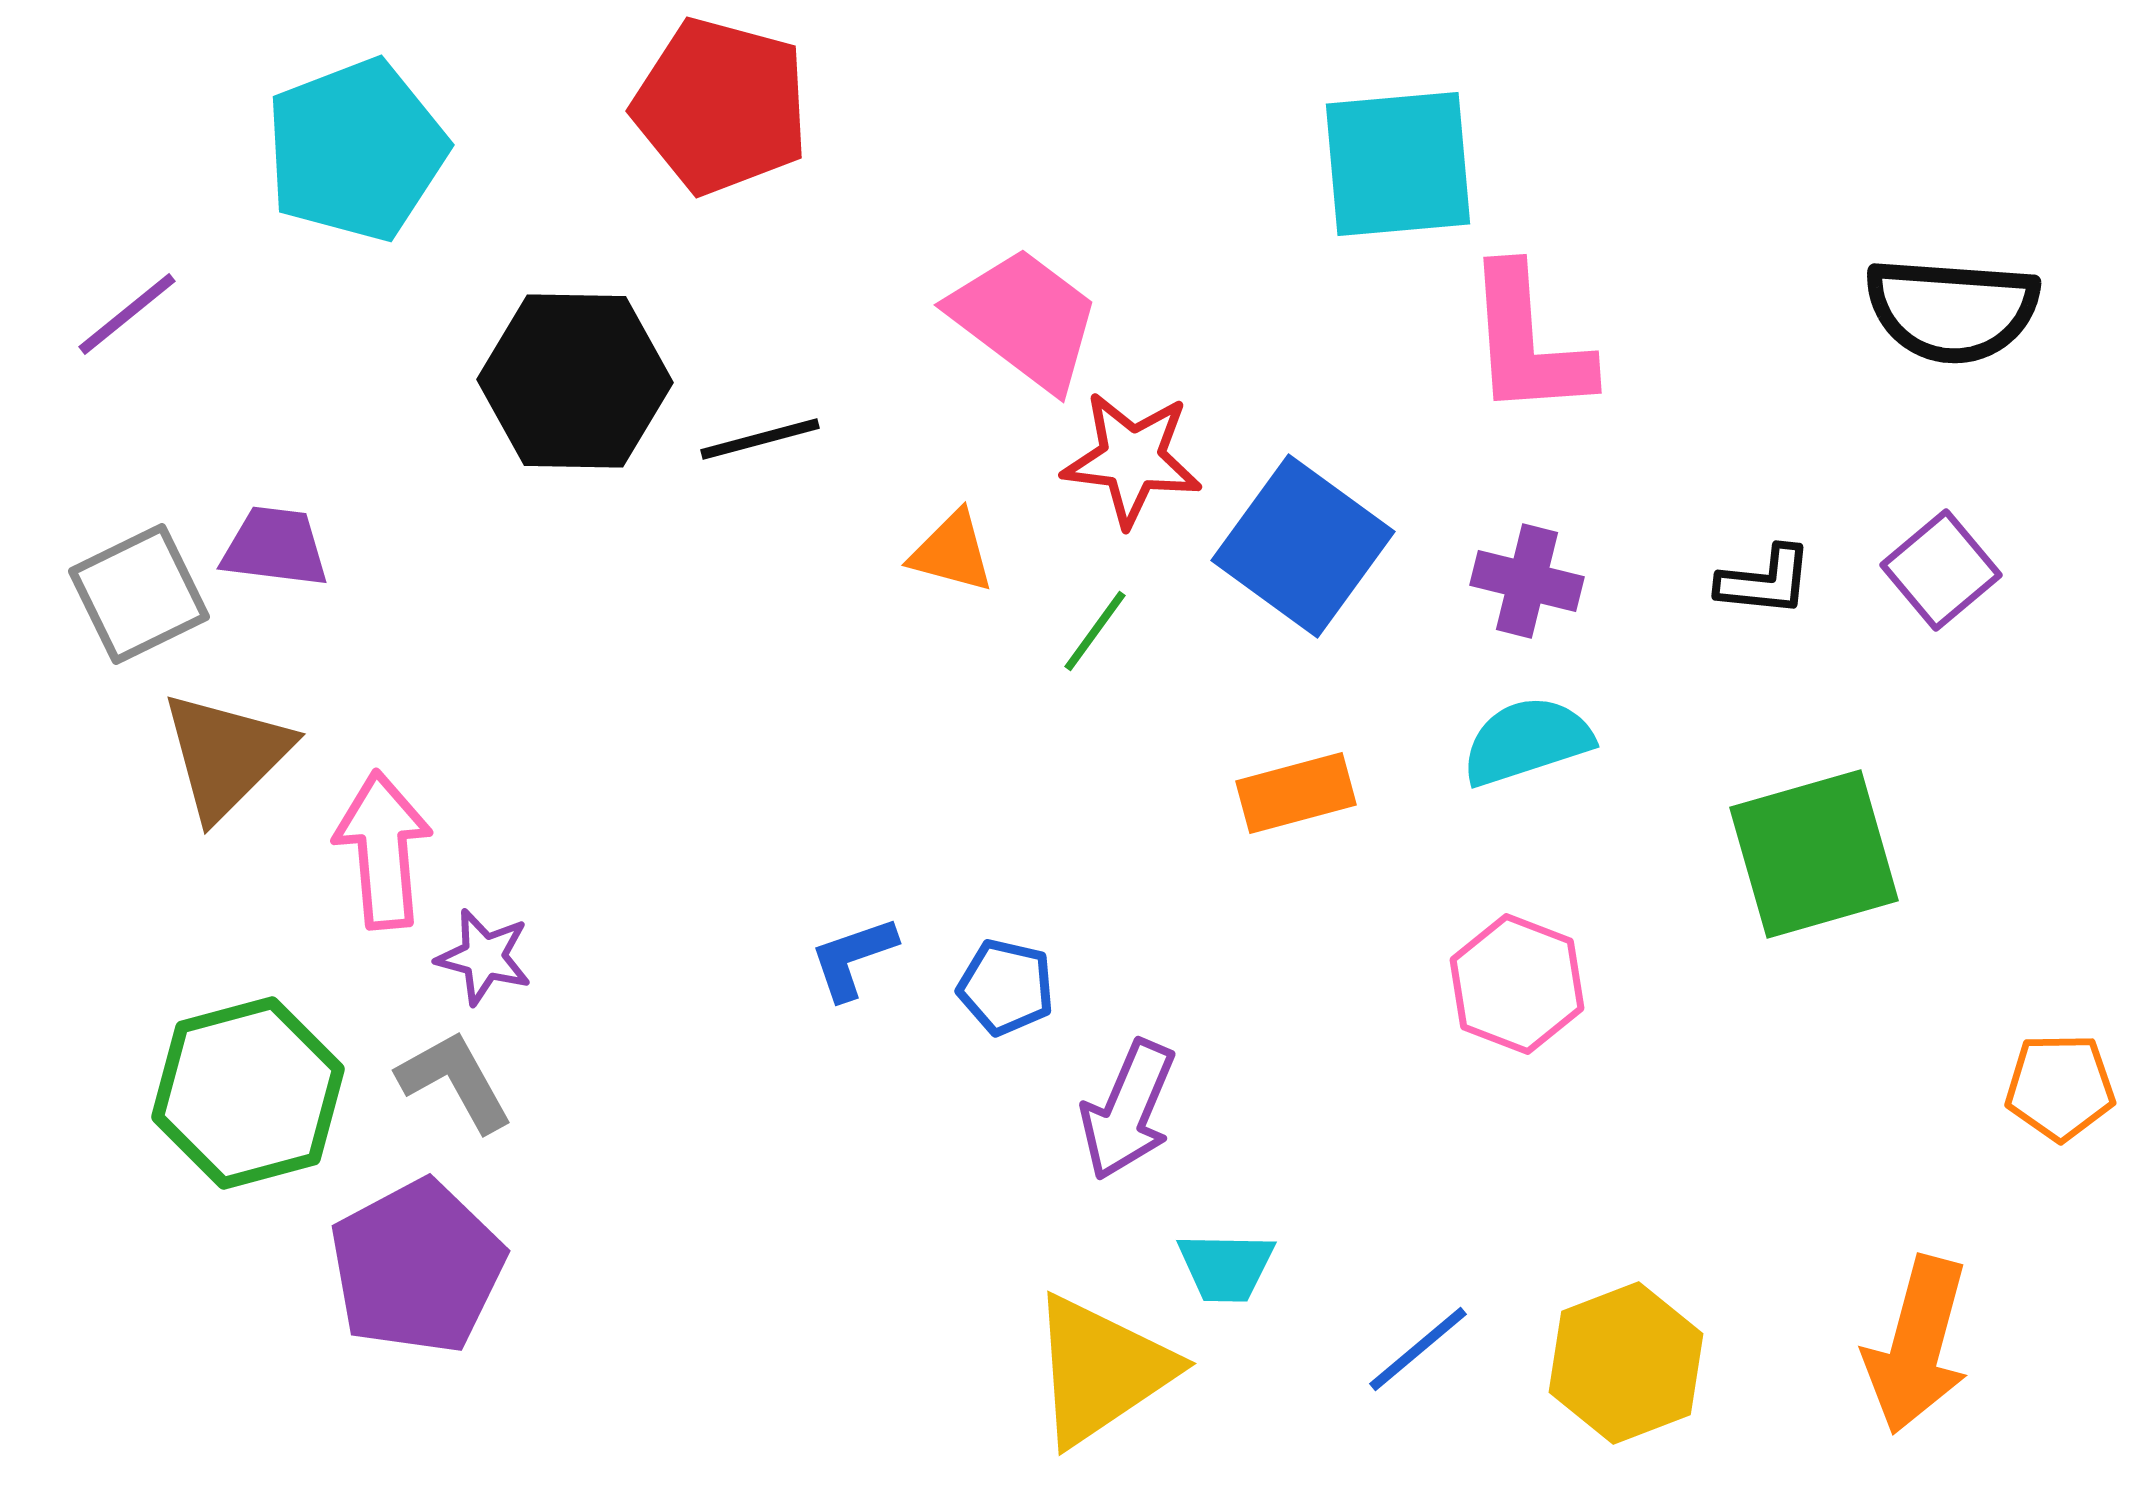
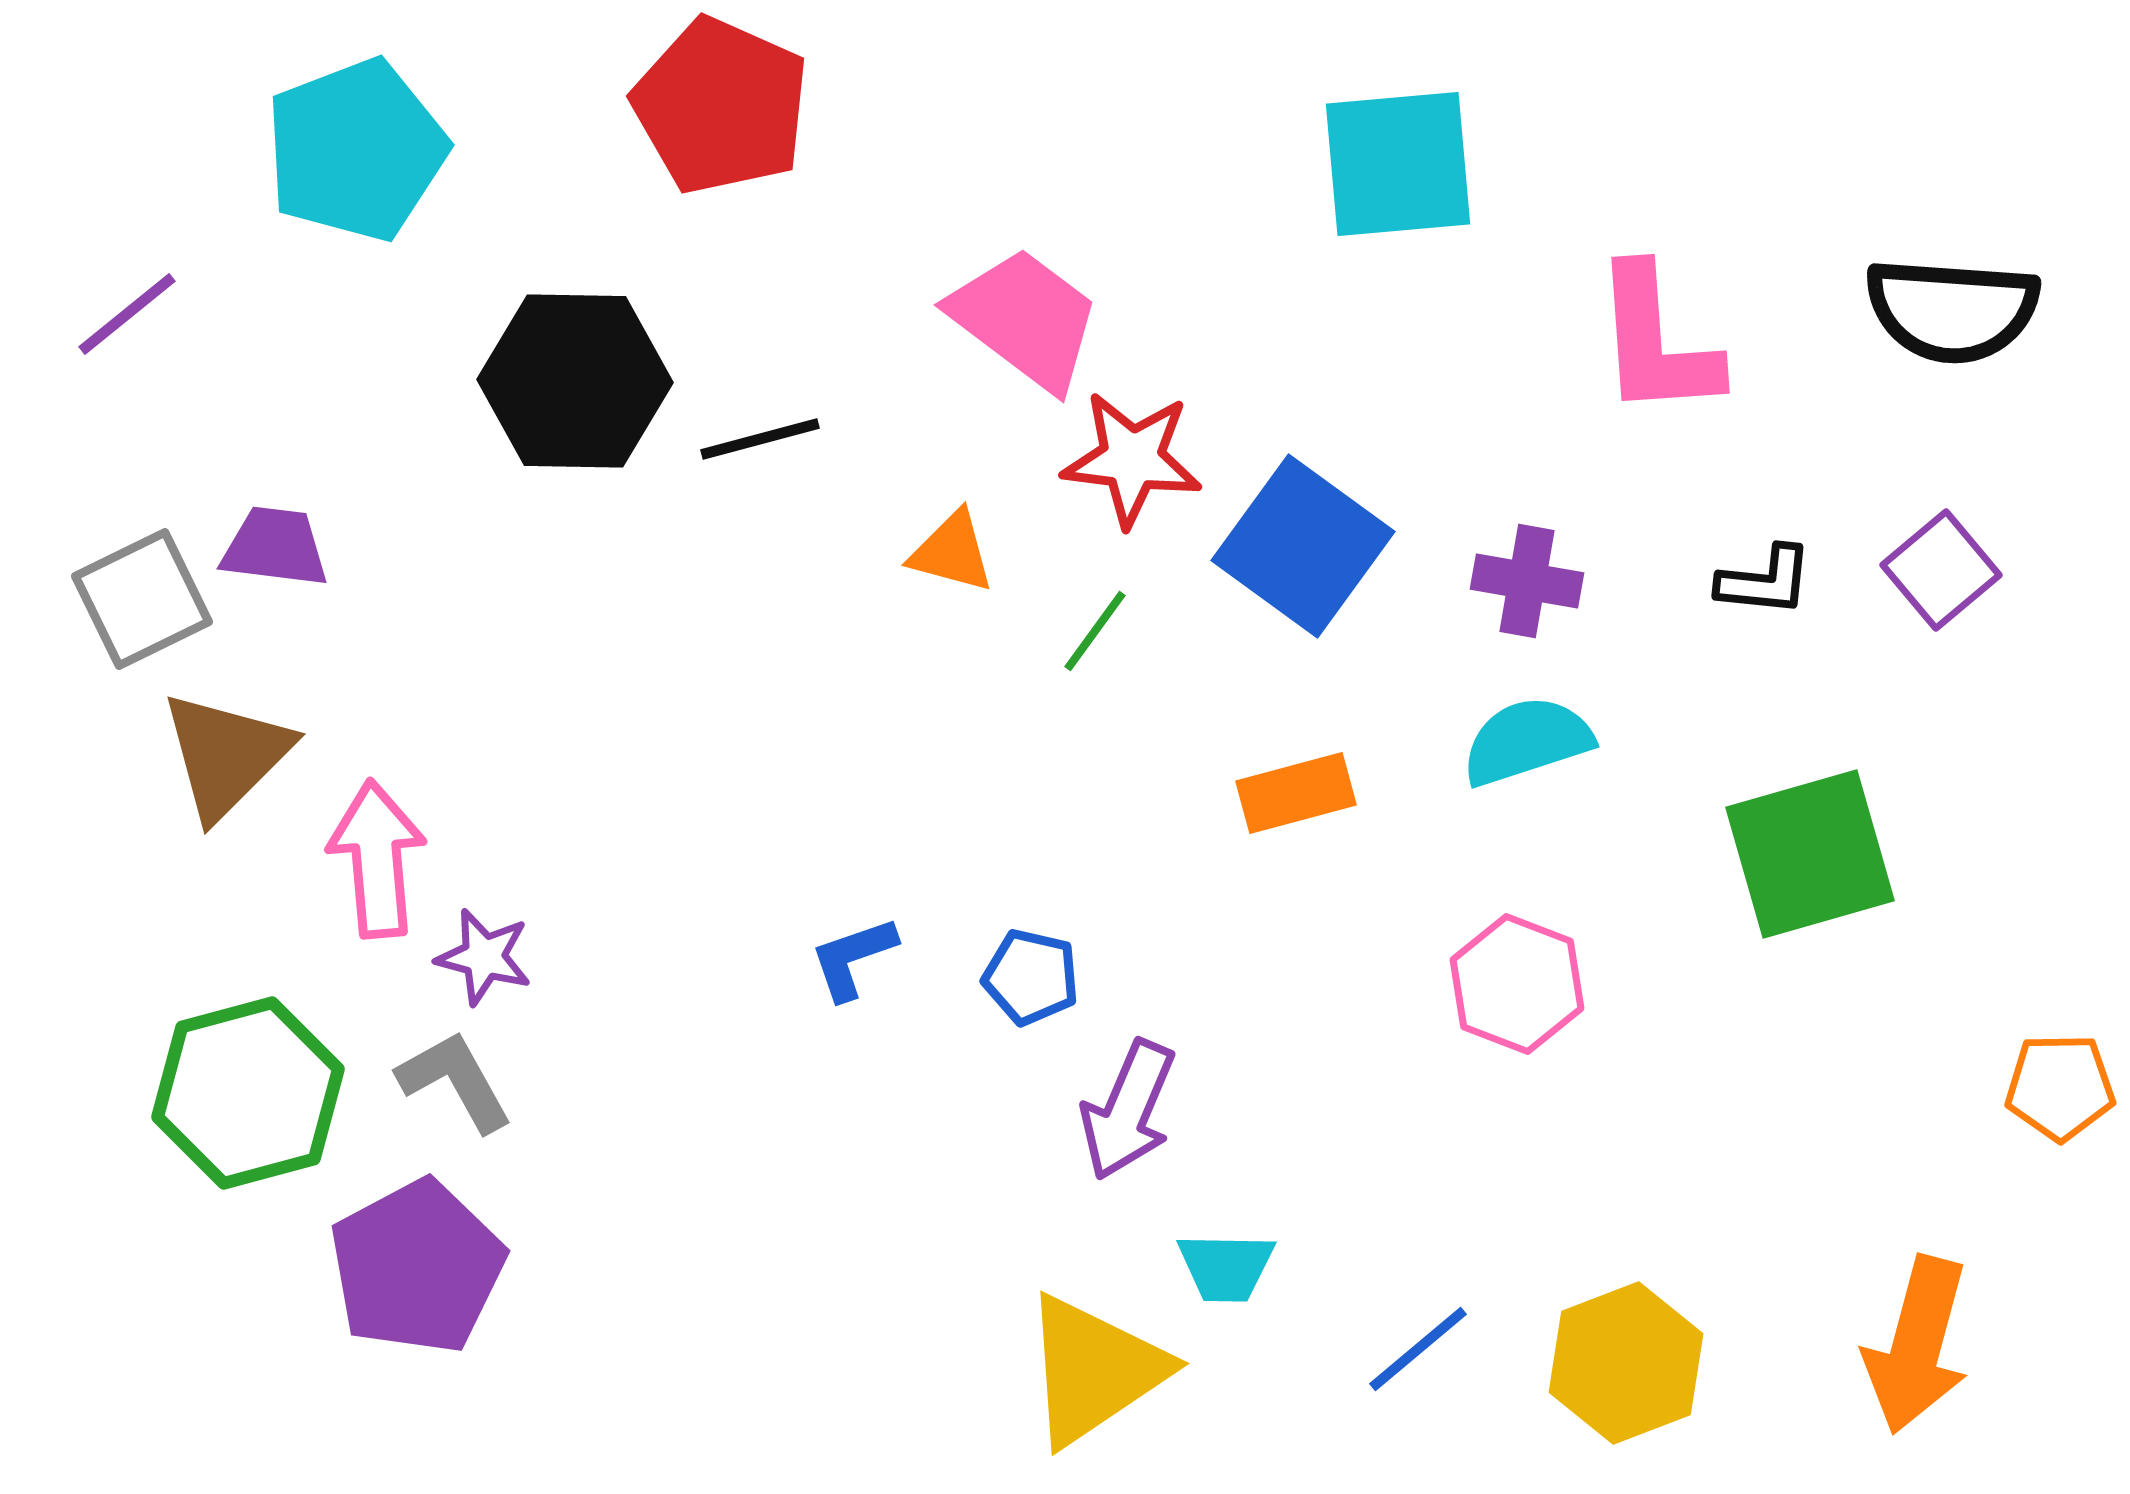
red pentagon: rotated 9 degrees clockwise
pink L-shape: moved 128 px right
purple cross: rotated 4 degrees counterclockwise
gray square: moved 3 px right, 5 px down
pink arrow: moved 6 px left, 9 px down
green square: moved 4 px left
blue pentagon: moved 25 px right, 10 px up
yellow triangle: moved 7 px left
